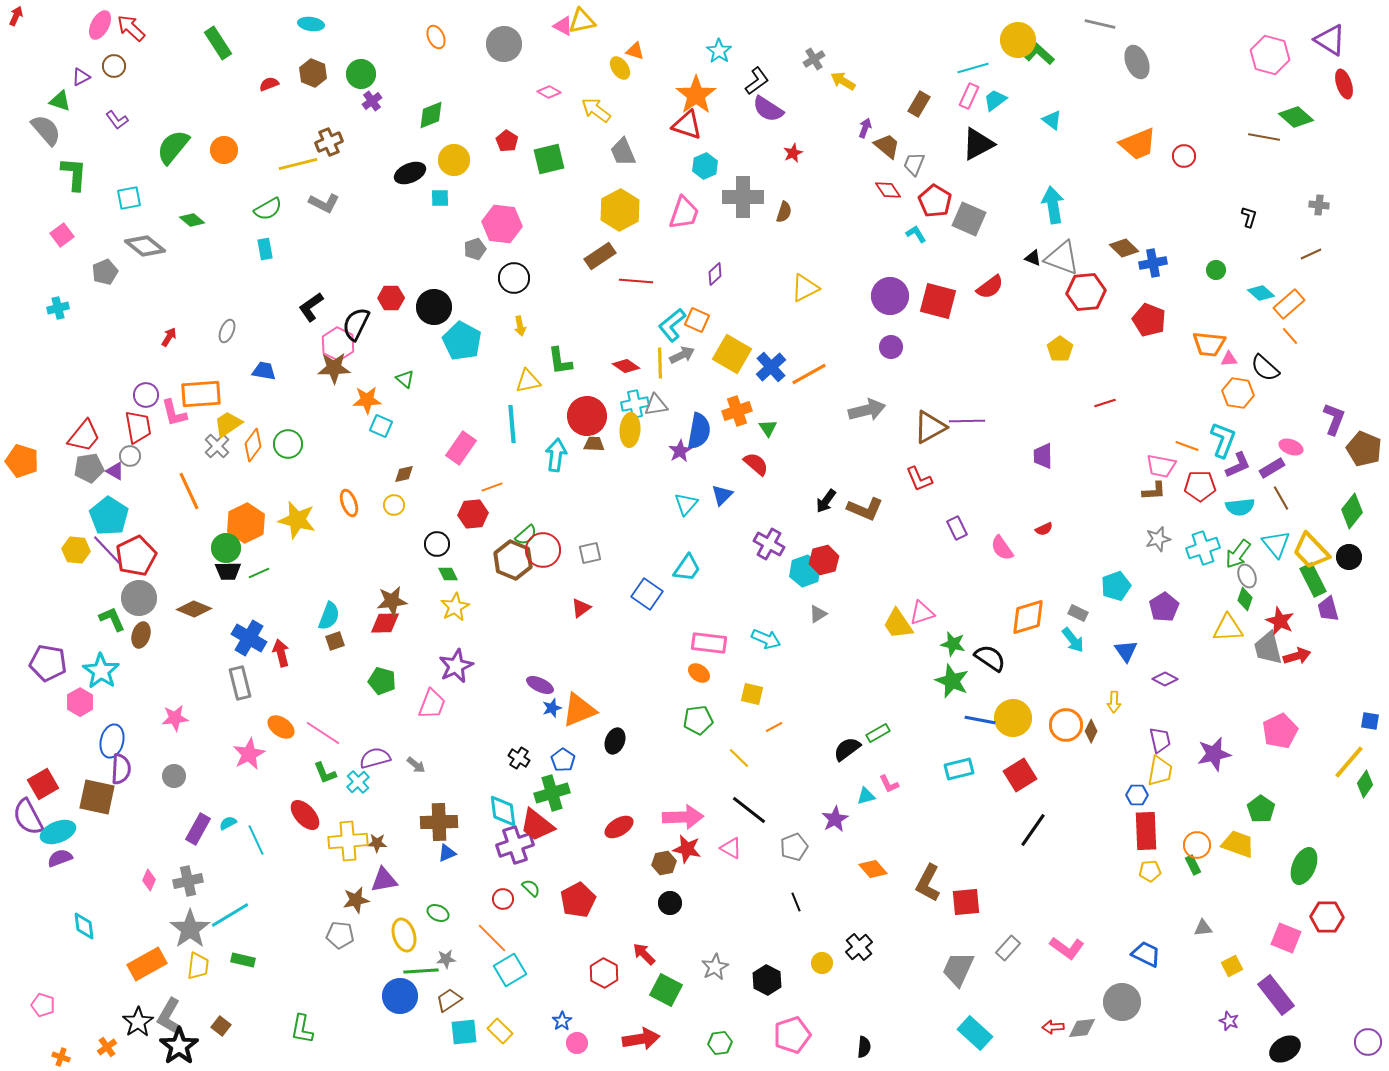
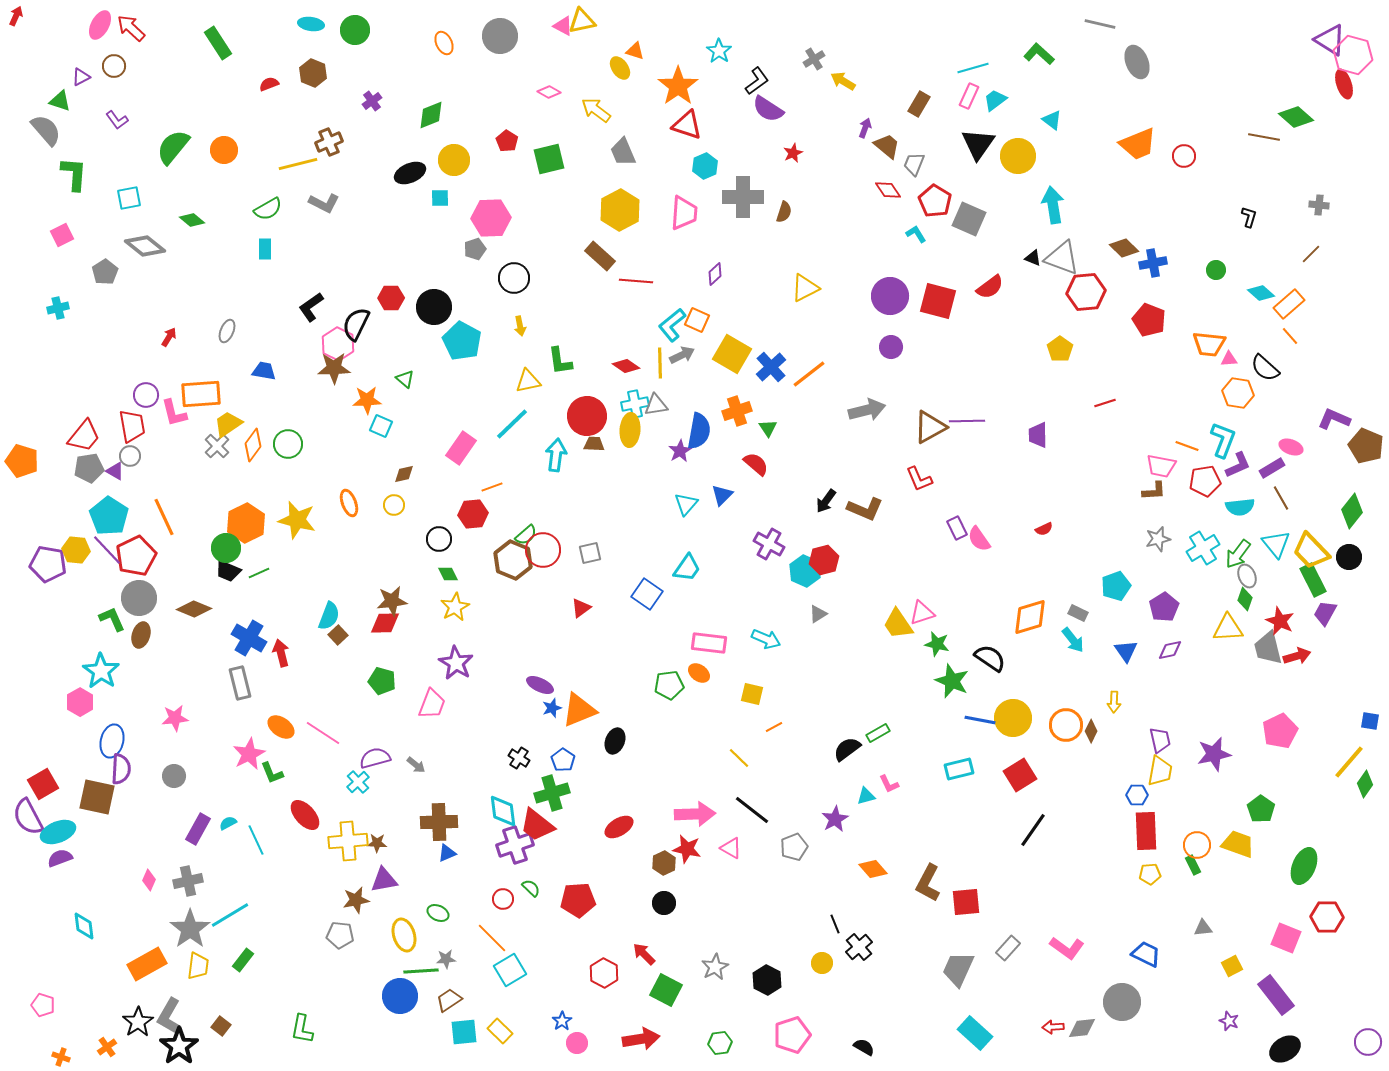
orange ellipse at (436, 37): moved 8 px right, 6 px down
yellow circle at (1018, 40): moved 116 px down
gray circle at (504, 44): moved 4 px left, 8 px up
pink hexagon at (1270, 55): moved 83 px right
green circle at (361, 74): moved 6 px left, 44 px up
orange star at (696, 95): moved 18 px left, 9 px up
black triangle at (978, 144): rotated 27 degrees counterclockwise
pink trapezoid at (684, 213): rotated 15 degrees counterclockwise
pink hexagon at (502, 224): moved 11 px left, 6 px up; rotated 9 degrees counterclockwise
pink square at (62, 235): rotated 10 degrees clockwise
cyan rectangle at (265, 249): rotated 10 degrees clockwise
brown line at (1311, 254): rotated 20 degrees counterclockwise
brown rectangle at (600, 256): rotated 76 degrees clockwise
gray pentagon at (105, 272): rotated 10 degrees counterclockwise
orange line at (809, 374): rotated 9 degrees counterclockwise
purple L-shape at (1334, 419): rotated 88 degrees counterclockwise
cyan line at (512, 424): rotated 51 degrees clockwise
red trapezoid at (138, 427): moved 6 px left, 1 px up
brown pentagon at (1364, 449): moved 2 px right, 3 px up
purple trapezoid at (1043, 456): moved 5 px left, 21 px up
red pentagon at (1200, 486): moved 5 px right, 5 px up; rotated 8 degrees counterclockwise
orange line at (189, 491): moved 25 px left, 26 px down
black circle at (437, 544): moved 2 px right, 5 px up
pink semicircle at (1002, 548): moved 23 px left, 9 px up
cyan cross at (1203, 548): rotated 12 degrees counterclockwise
black trapezoid at (228, 571): rotated 24 degrees clockwise
cyan hexagon at (805, 571): rotated 16 degrees counterclockwise
purple trapezoid at (1328, 609): moved 3 px left, 4 px down; rotated 44 degrees clockwise
orange diamond at (1028, 617): moved 2 px right
brown square at (335, 641): moved 3 px right, 6 px up; rotated 24 degrees counterclockwise
green star at (953, 644): moved 16 px left
purple pentagon at (48, 663): moved 99 px up
purple star at (456, 666): moved 3 px up; rotated 16 degrees counterclockwise
purple diamond at (1165, 679): moved 5 px right, 29 px up; rotated 40 degrees counterclockwise
green pentagon at (698, 720): moved 29 px left, 35 px up
green L-shape at (325, 773): moved 53 px left
black line at (749, 810): moved 3 px right
pink arrow at (683, 817): moved 12 px right, 3 px up
brown hexagon at (664, 863): rotated 15 degrees counterclockwise
yellow pentagon at (1150, 871): moved 3 px down
red pentagon at (578, 900): rotated 24 degrees clockwise
black line at (796, 902): moved 39 px right, 22 px down
black circle at (670, 903): moved 6 px left
green rectangle at (243, 960): rotated 65 degrees counterclockwise
black semicircle at (864, 1047): rotated 65 degrees counterclockwise
